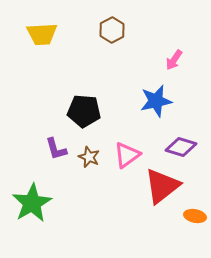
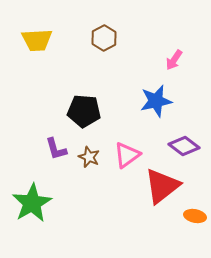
brown hexagon: moved 8 px left, 8 px down
yellow trapezoid: moved 5 px left, 6 px down
purple diamond: moved 3 px right, 1 px up; rotated 20 degrees clockwise
